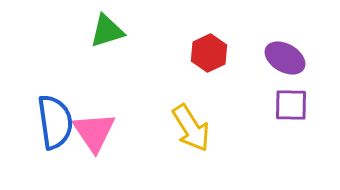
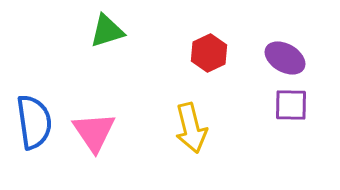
blue semicircle: moved 21 px left
yellow arrow: rotated 18 degrees clockwise
